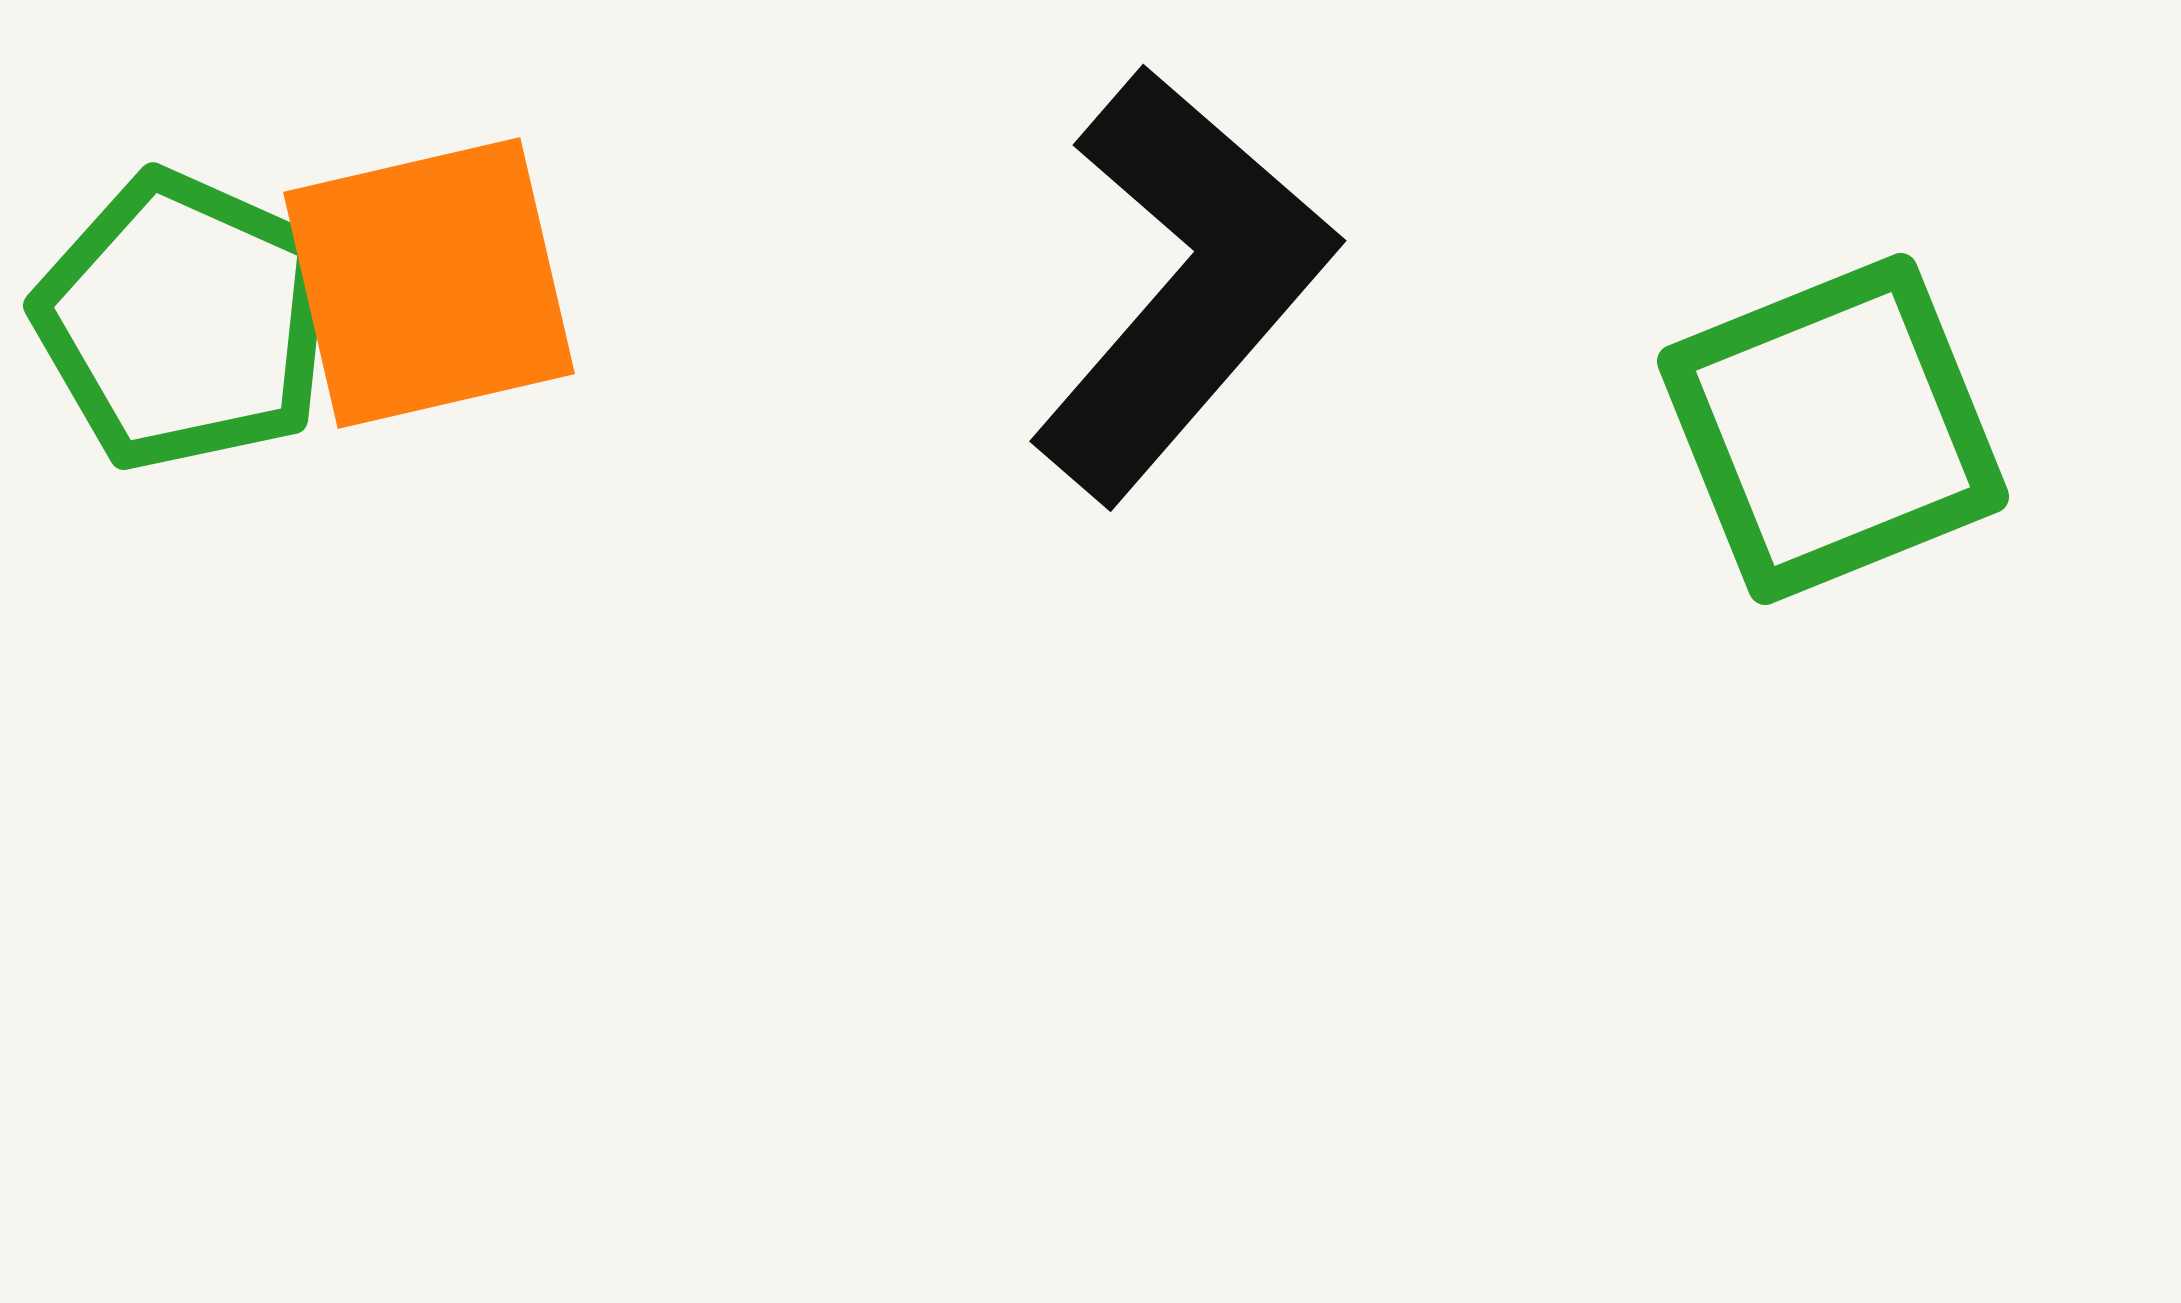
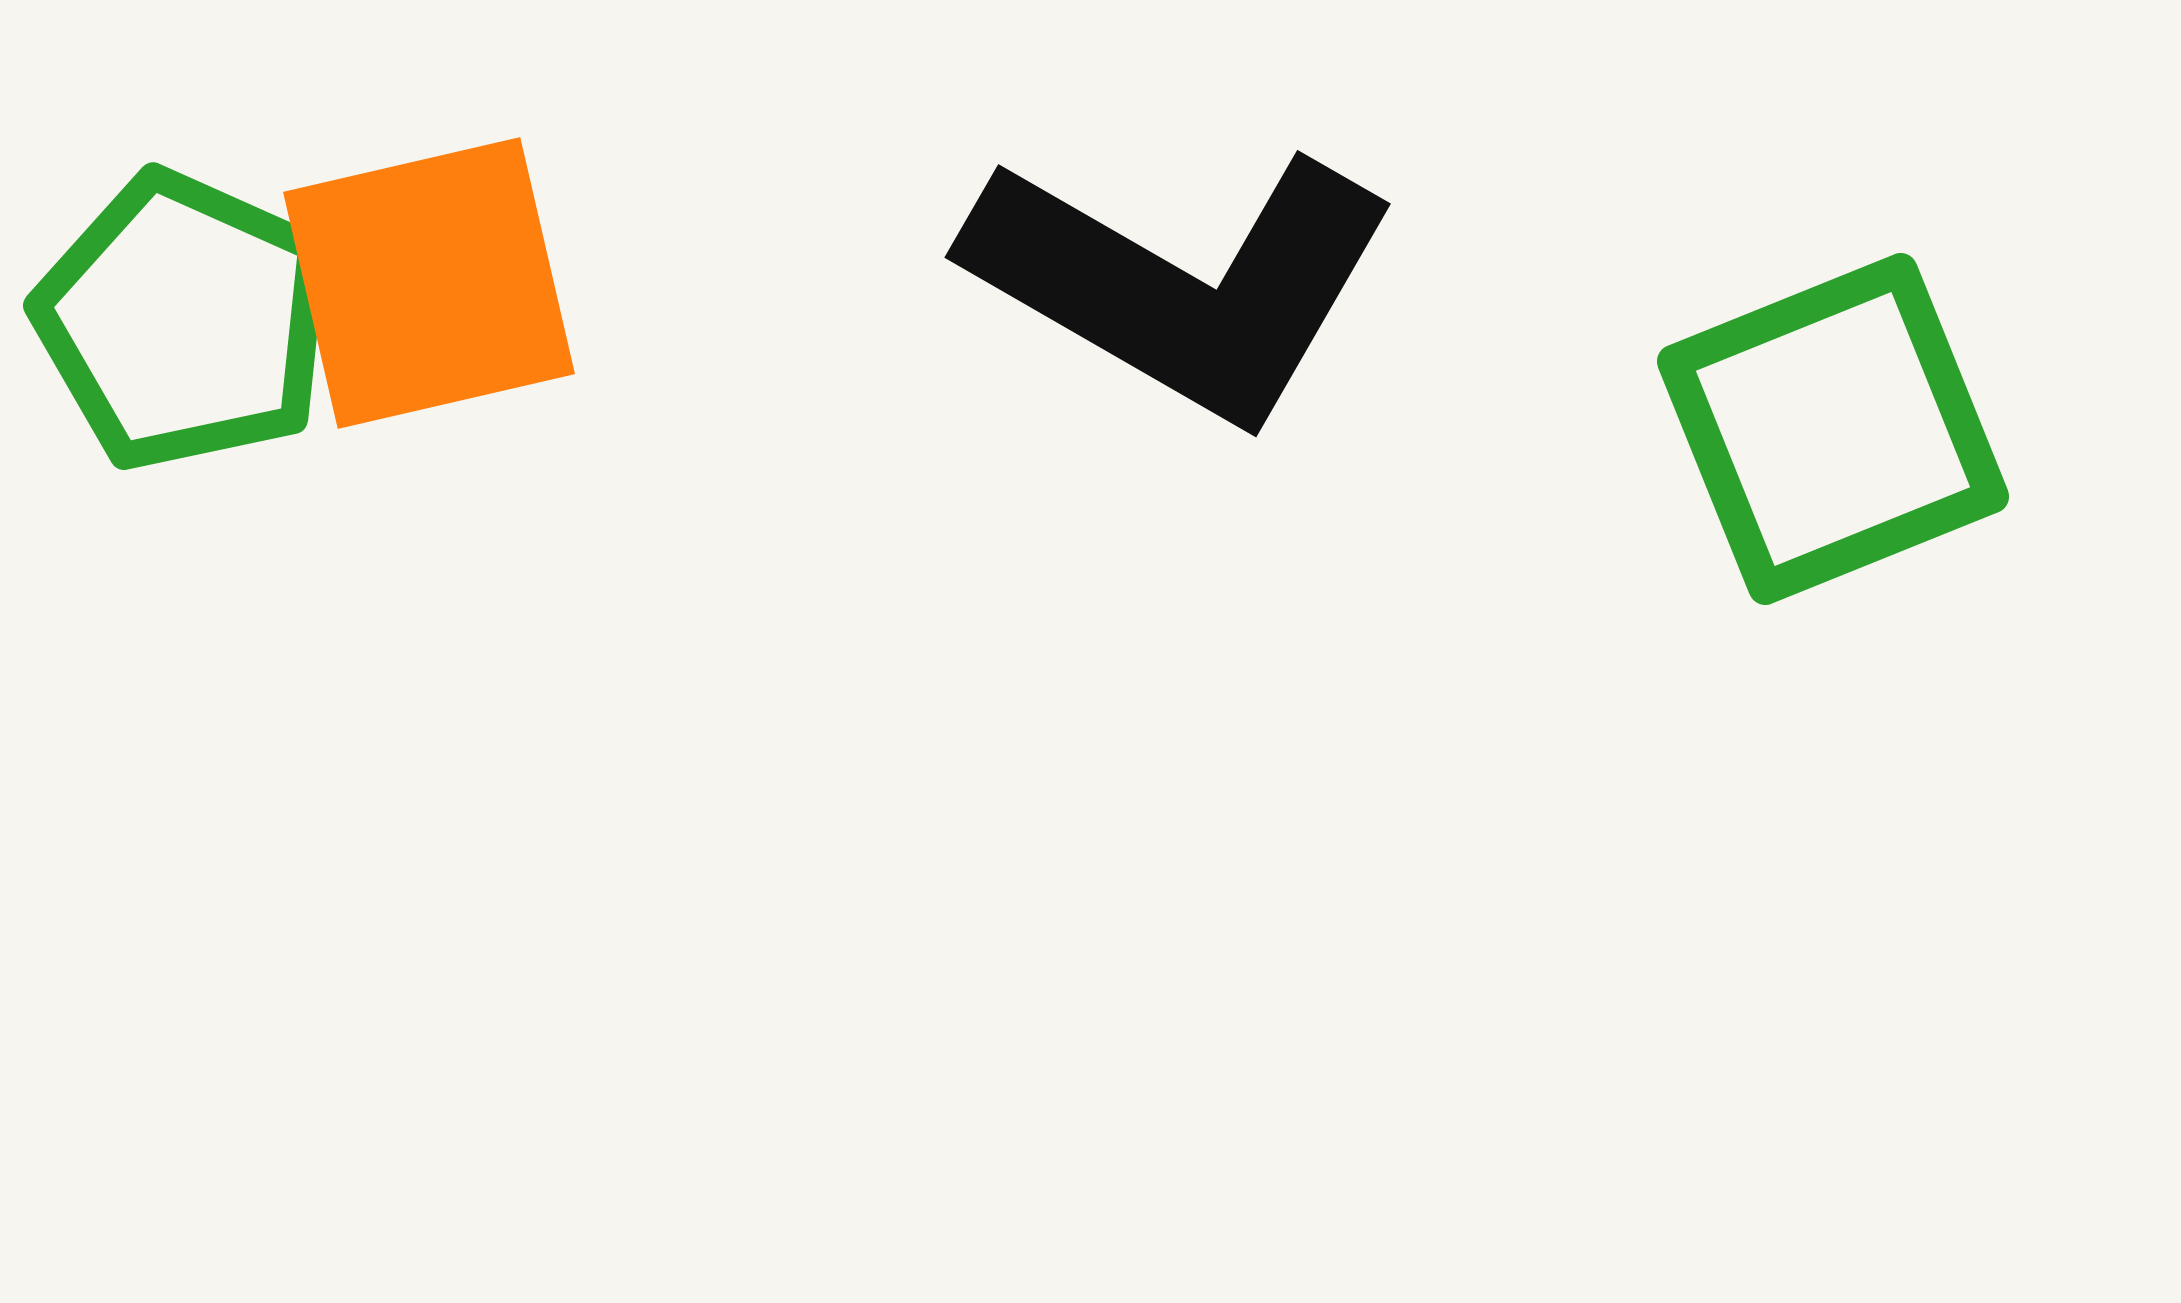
black L-shape: rotated 79 degrees clockwise
